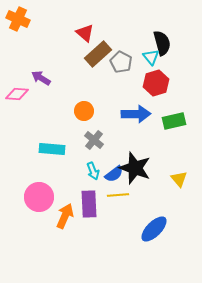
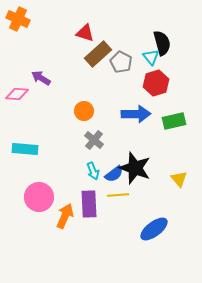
red triangle: rotated 24 degrees counterclockwise
cyan rectangle: moved 27 px left
blue ellipse: rotated 8 degrees clockwise
